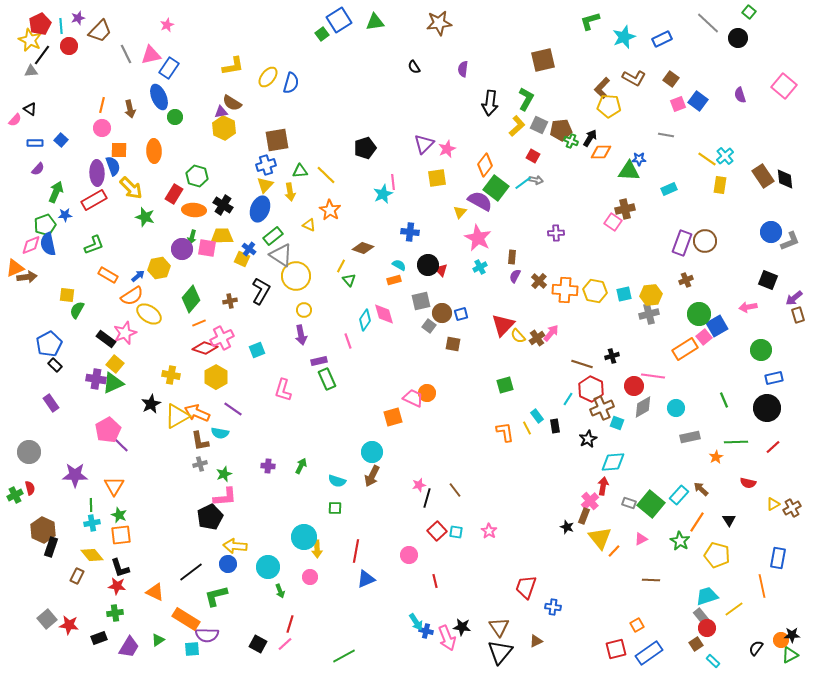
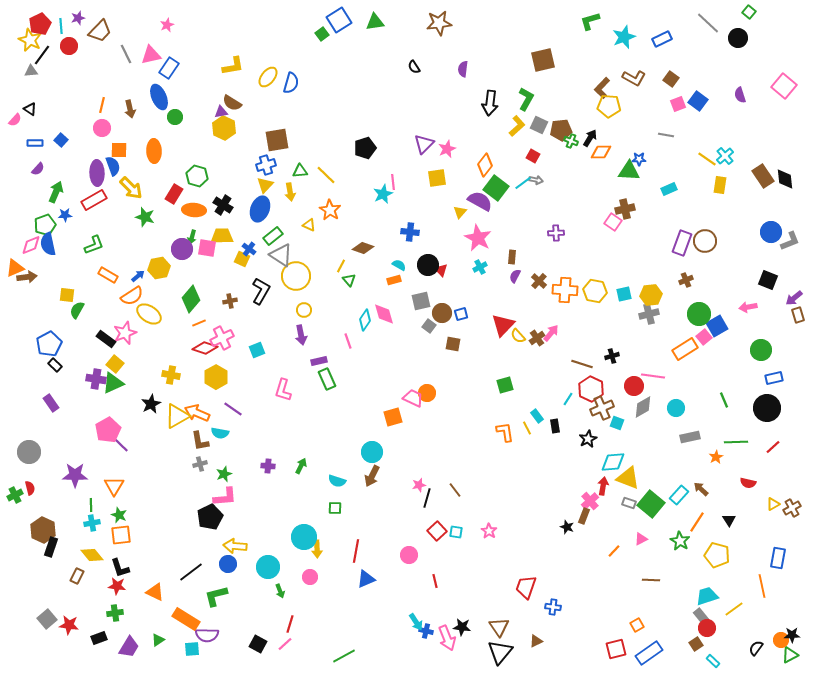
yellow triangle at (600, 538): moved 28 px right, 60 px up; rotated 30 degrees counterclockwise
